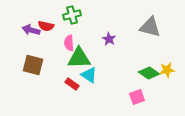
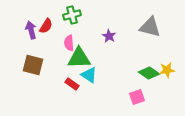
red semicircle: rotated 70 degrees counterclockwise
purple arrow: rotated 60 degrees clockwise
purple star: moved 3 px up
